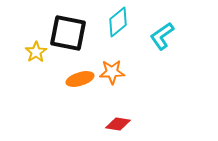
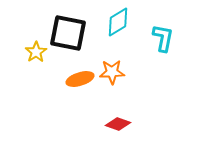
cyan diamond: rotated 8 degrees clockwise
cyan L-shape: moved 1 px right, 2 px down; rotated 136 degrees clockwise
red diamond: rotated 10 degrees clockwise
